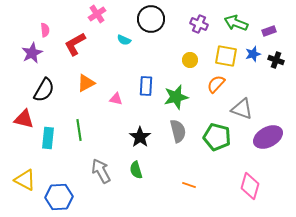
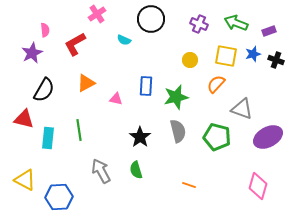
pink diamond: moved 8 px right
